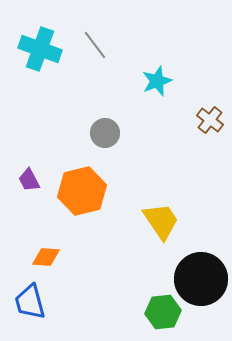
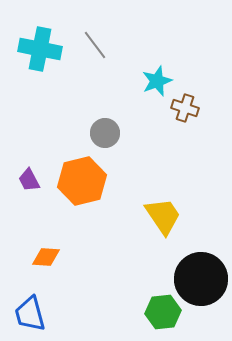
cyan cross: rotated 9 degrees counterclockwise
brown cross: moved 25 px left, 12 px up; rotated 20 degrees counterclockwise
orange hexagon: moved 10 px up
yellow trapezoid: moved 2 px right, 5 px up
blue trapezoid: moved 12 px down
